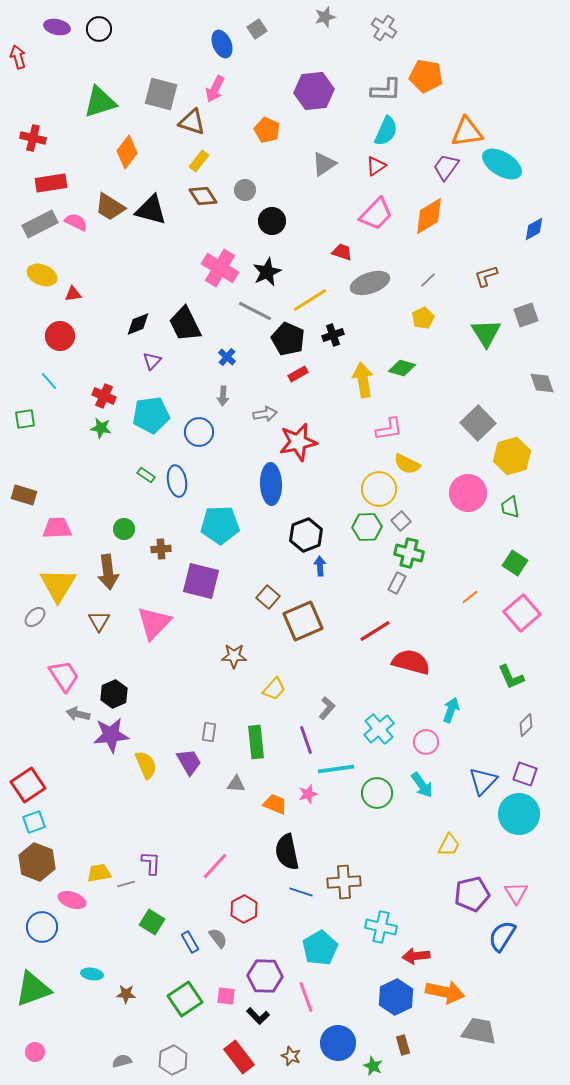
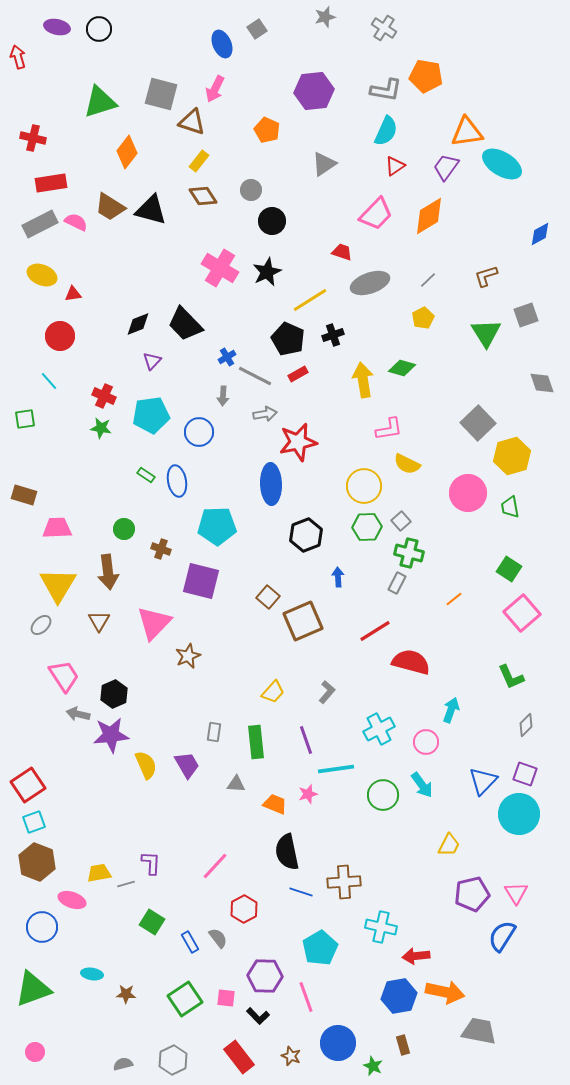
gray L-shape at (386, 90): rotated 8 degrees clockwise
red triangle at (376, 166): moved 19 px right
gray circle at (245, 190): moved 6 px right
blue diamond at (534, 229): moved 6 px right, 5 px down
gray line at (255, 311): moved 65 px down
black trapezoid at (185, 324): rotated 18 degrees counterclockwise
blue cross at (227, 357): rotated 18 degrees clockwise
yellow circle at (379, 489): moved 15 px left, 3 px up
cyan pentagon at (220, 525): moved 3 px left, 1 px down
brown cross at (161, 549): rotated 24 degrees clockwise
green square at (515, 563): moved 6 px left, 6 px down
blue arrow at (320, 566): moved 18 px right, 11 px down
orange line at (470, 597): moved 16 px left, 2 px down
gray ellipse at (35, 617): moved 6 px right, 8 px down
brown star at (234, 656): moved 46 px left; rotated 25 degrees counterclockwise
yellow trapezoid at (274, 689): moved 1 px left, 3 px down
gray L-shape at (327, 708): moved 16 px up
cyan cross at (379, 729): rotated 12 degrees clockwise
gray rectangle at (209, 732): moved 5 px right
purple trapezoid at (189, 762): moved 2 px left, 3 px down
green circle at (377, 793): moved 6 px right, 2 px down
pink square at (226, 996): moved 2 px down
blue hexagon at (396, 997): moved 3 px right, 1 px up; rotated 16 degrees clockwise
gray semicircle at (122, 1061): moved 1 px right, 3 px down
